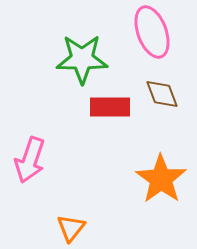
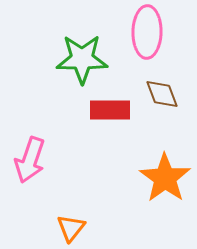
pink ellipse: moved 5 px left; rotated 21 degrees clockwise
red rectangle: moved 3 px down
orange star: moved 4 px right, 1 px up
